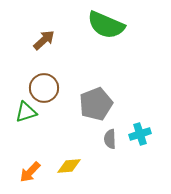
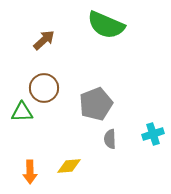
green triangle: moved 4 px left; rotated 15 degrees clockwise
cyan cross: moved 13 px right
orange arrow: rotated 45 degrees counterclockwise
